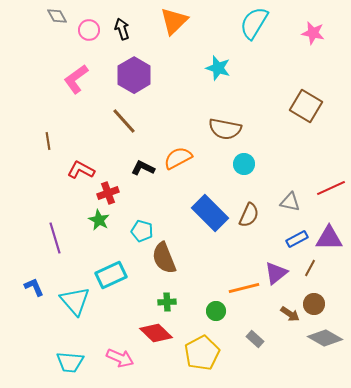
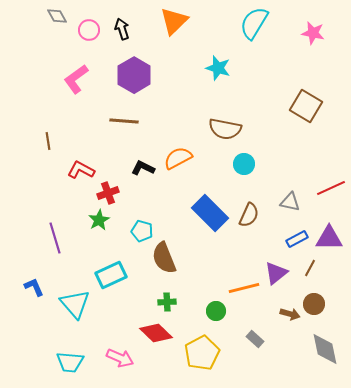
brown line at (124, 121): rotated 44 degrees counterclockwise
green star at (99, 220): rotated 15 degrees clockwise
cyan triangle at (75, 301): moved 3 px down
brown arrow at (290, 314): rotated 18 degrees counterclockwise
gray diamond at (325, 338): moved 11 px down; rotated 48 degrees clockwise
